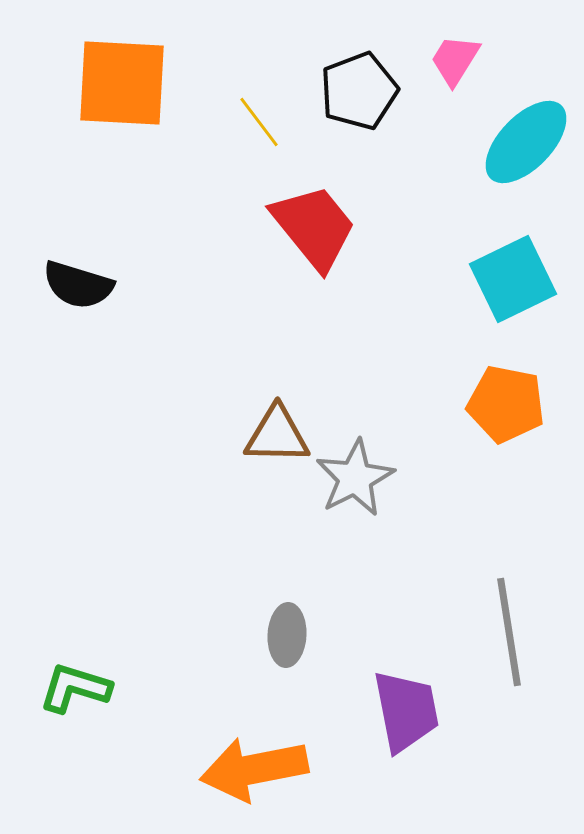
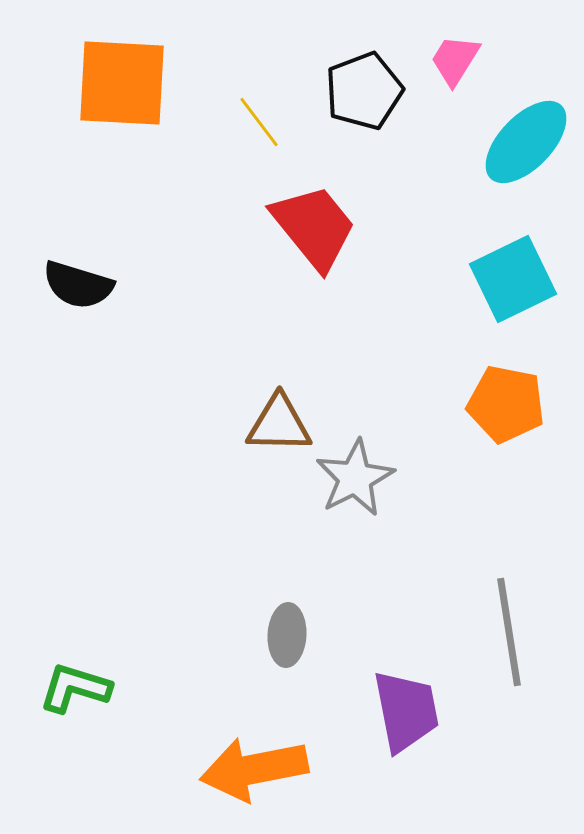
black pentagon: moved 5 px right
brown triangle: moved 2 px right, 11 px up
